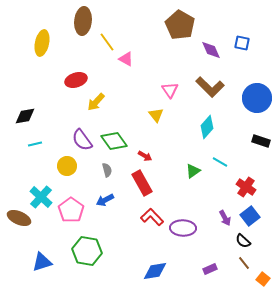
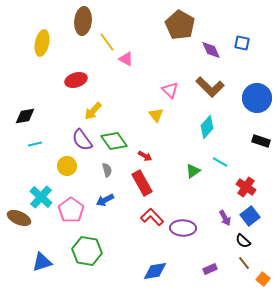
pink triangle at (170, 90): rotated 12 degrees counterclockwise
yellow arrow at (96, 102): moved 3 px left, 9 px down
